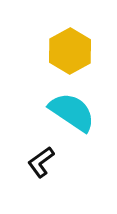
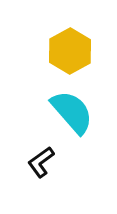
cyan semicircle: rotated 15 degrees clockwise
